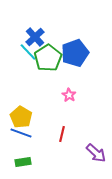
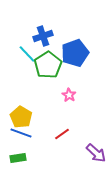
blue cross: moved 8 px right, 1 px up; rotated 24 degrees clockwise
cyan line: moved 1 px left, 2 px down
green pentagon: moved 7 px down
red line: rotated 42 degrees clockwise
green rectangle: moved 5 px left, 4 px up
